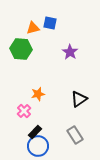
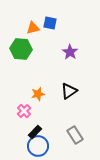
black triangle: moved 10 px left, 8 px up
